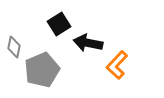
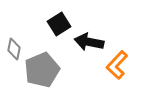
black arrow: moved 1 px right, 1 px up
gray diamond: moved 2 px down
